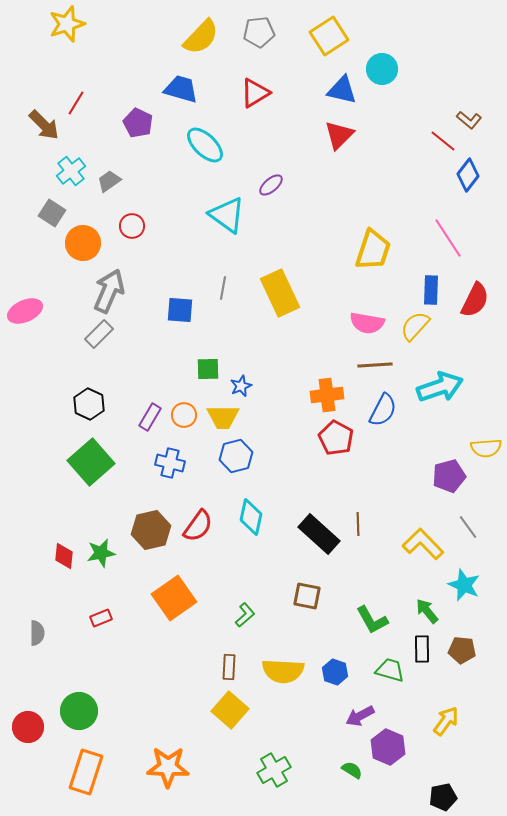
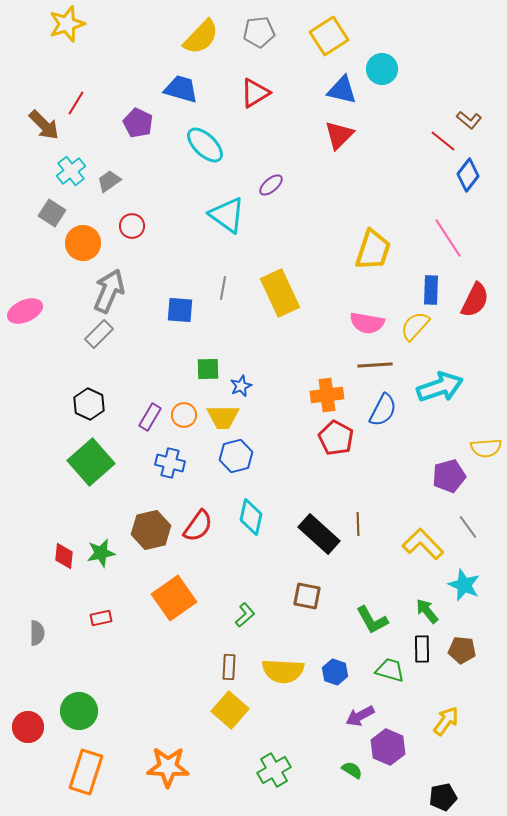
red rectangle at (101, 618): rotated 10 degrees clockwise
